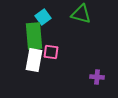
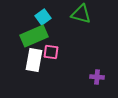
green rectangle: rotated 72 degrees clockwise
